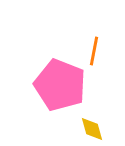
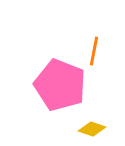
yellow diamond: rotated 56 degrees counterclockwise
